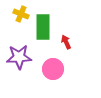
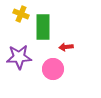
red arrow: moved 5 px down; rotated 72 degrees counterclockwise
